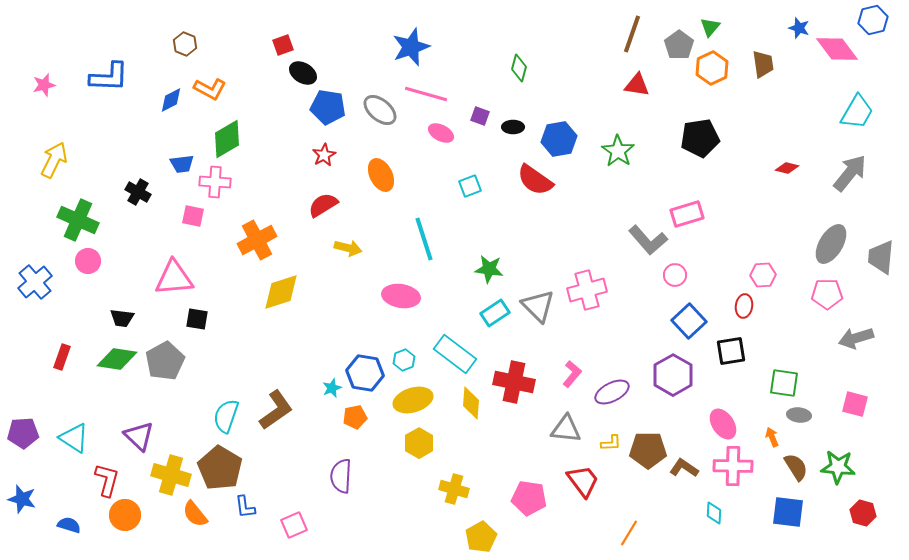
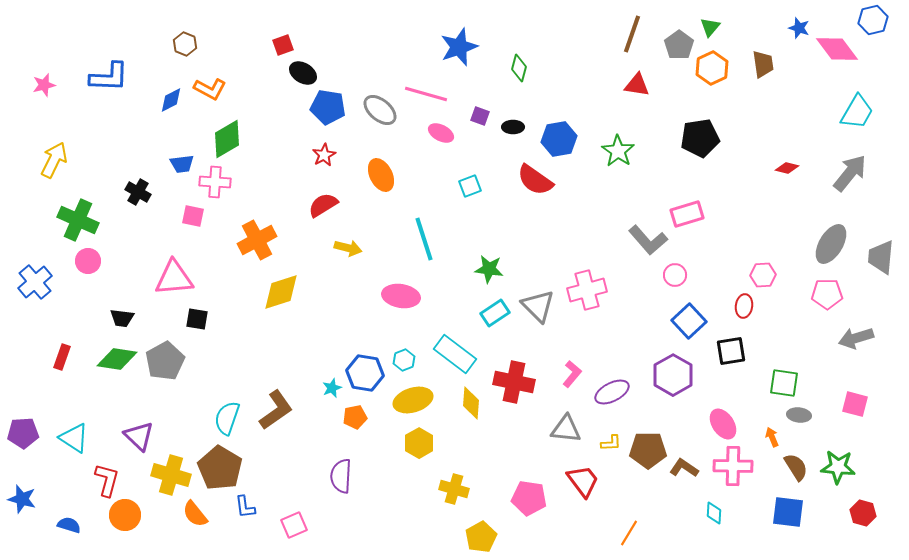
blue star at (411, 47): moved 48 px right
cyan semicircle at (226, 416): moved 1 px right, 2 px down
